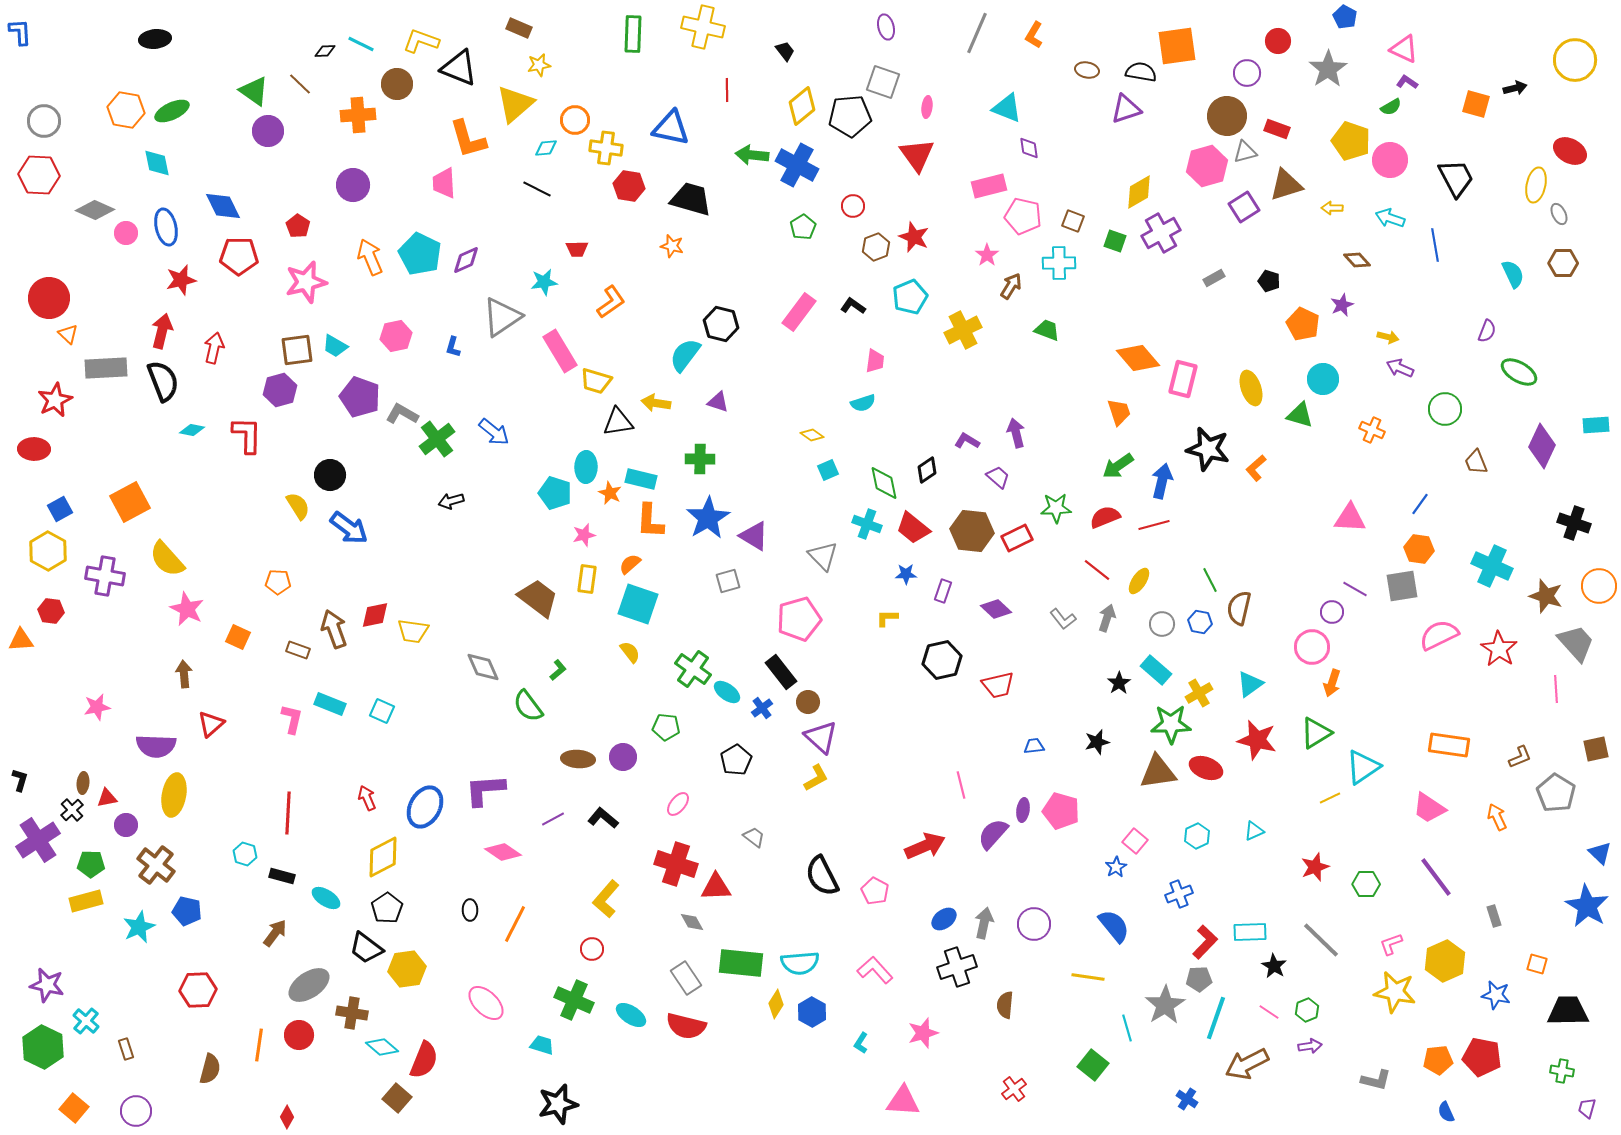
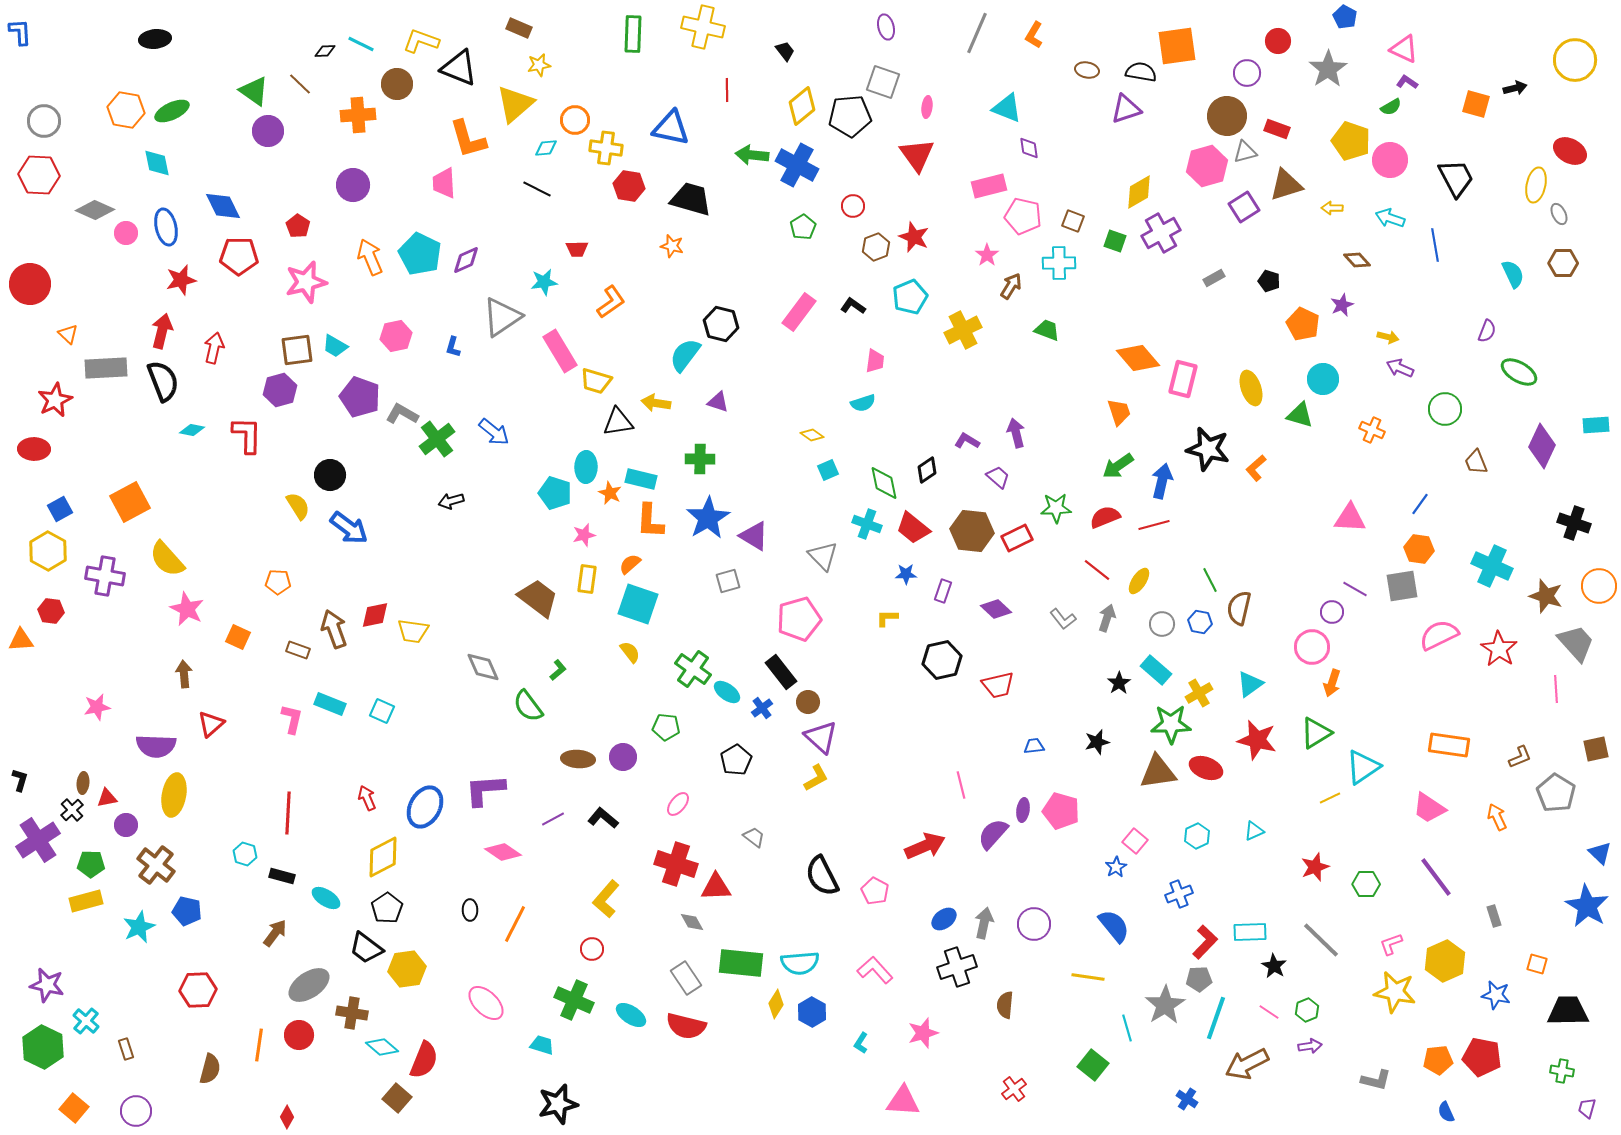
red circle at (49, 298): moved 19 px left, 14 px up
